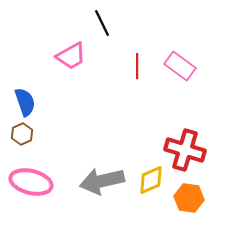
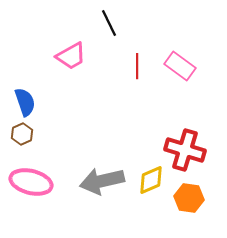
black line: moved 7 px right
